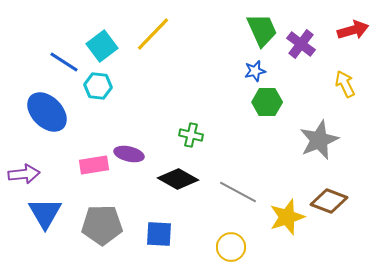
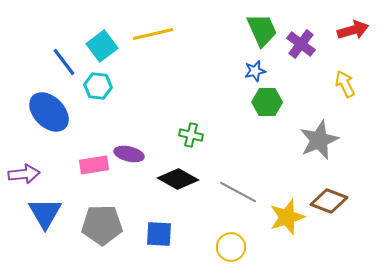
yellow line: rotated 33 degrees clockwise
blue line: rotated 20 degrees clockwise
blue ellipse: moved 2 px right
